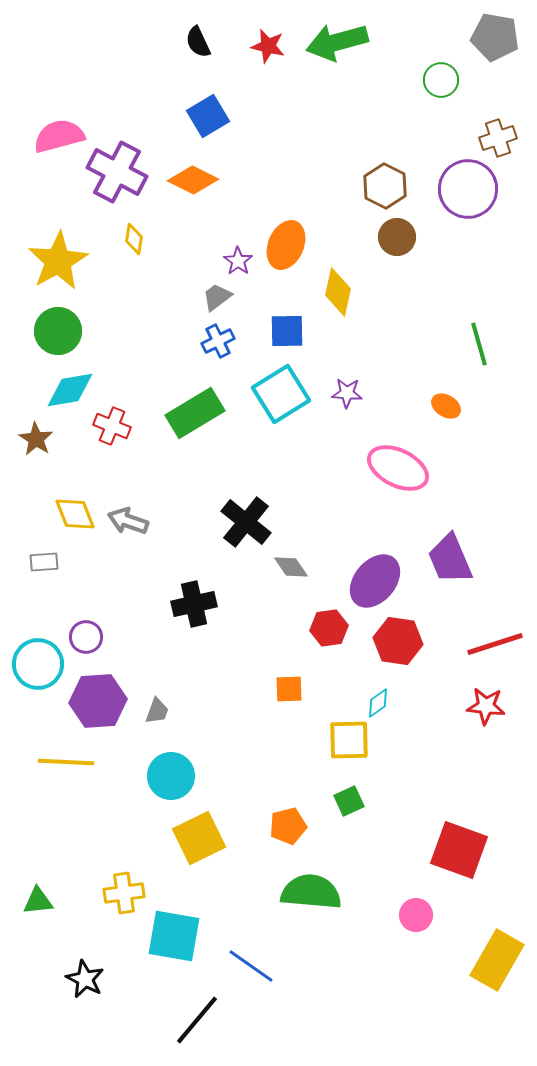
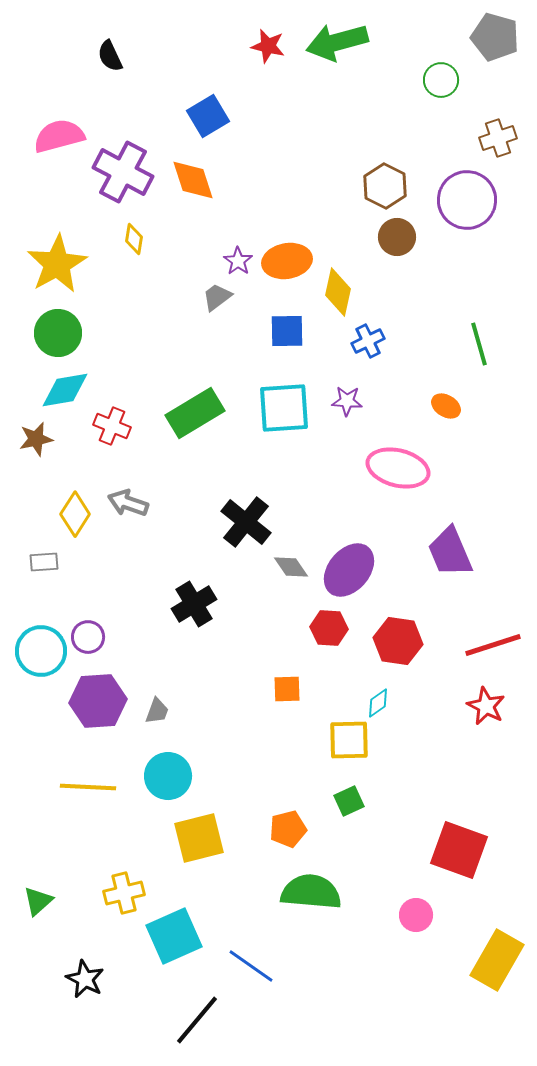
gray pentagon at (495, 37): rotated 6 degrees clockwise
black semicircle at (198, 42): moved 88 px left, 14 px down
purple cross at (117, 172): moved 6 px right
orange diamond at (193, 180): rotated 45 degrees clockwise
purple circle at (468, 189): moved 1 px left, 11 px down
orange ellipse at (286, 245): moved 1 px right, 16 px down; rotated 57 degrees clockwise
yellow star at (58, 261): moved 1 px left, 3 px down
green circle at (58, 331): moved 2 px down
blue cross at (218, 341): moved 150 px right
cyan diamond at (70, 390): moved 5 px left
purple star at (347, 393): moved 8 px down
cyan square at (281, 394): moved 3 px right, 14 px down; rotated 28 degrees clockwise
brown star at (36, 439): rotated 28 degrees clockwise
pink ellipse at (398, 468): rotated 12 degrees counterclockwise
yellow diamond at (75, 514): rotated 54 degrees clockwise
gray arrow at (128, 521): moved 18 px up
purple trapezoid at (450, 559): moved 7 px up
purple ellipse at (375, 581): moved 26 px left, 11 px up
black cross at (194, 604): rotated 18 degrees counterclockwise
red hexagon at (329, 628): rotated 12 degrees clockwise
purple circle at (86, 637): moved 2 px right
red line at (495, 644): moved 2 px left, 1 px down
cyan circle at (38, 664): moved 3 px right, 13 px up
orange square at (289, 689): moved 2 px left
red star at (486, 706): rotated 21 degrees clockwise
yellow line at (66, 762): moved 22 px right, 25 px down
cyan circle at (171, 776): moved 3 px left
orange pentagon at (288, 826): moved 3 px down
yellow square at (199, 838): rotated 12 degrees clockwise
yellow cross at (124, 893): rotated 6 degrees counterclockwise
green triangle at (38, 901): rotated 36 degrees counterclockwise
cyan square at (174, 936): rotated 34 degrees counterclockwise
